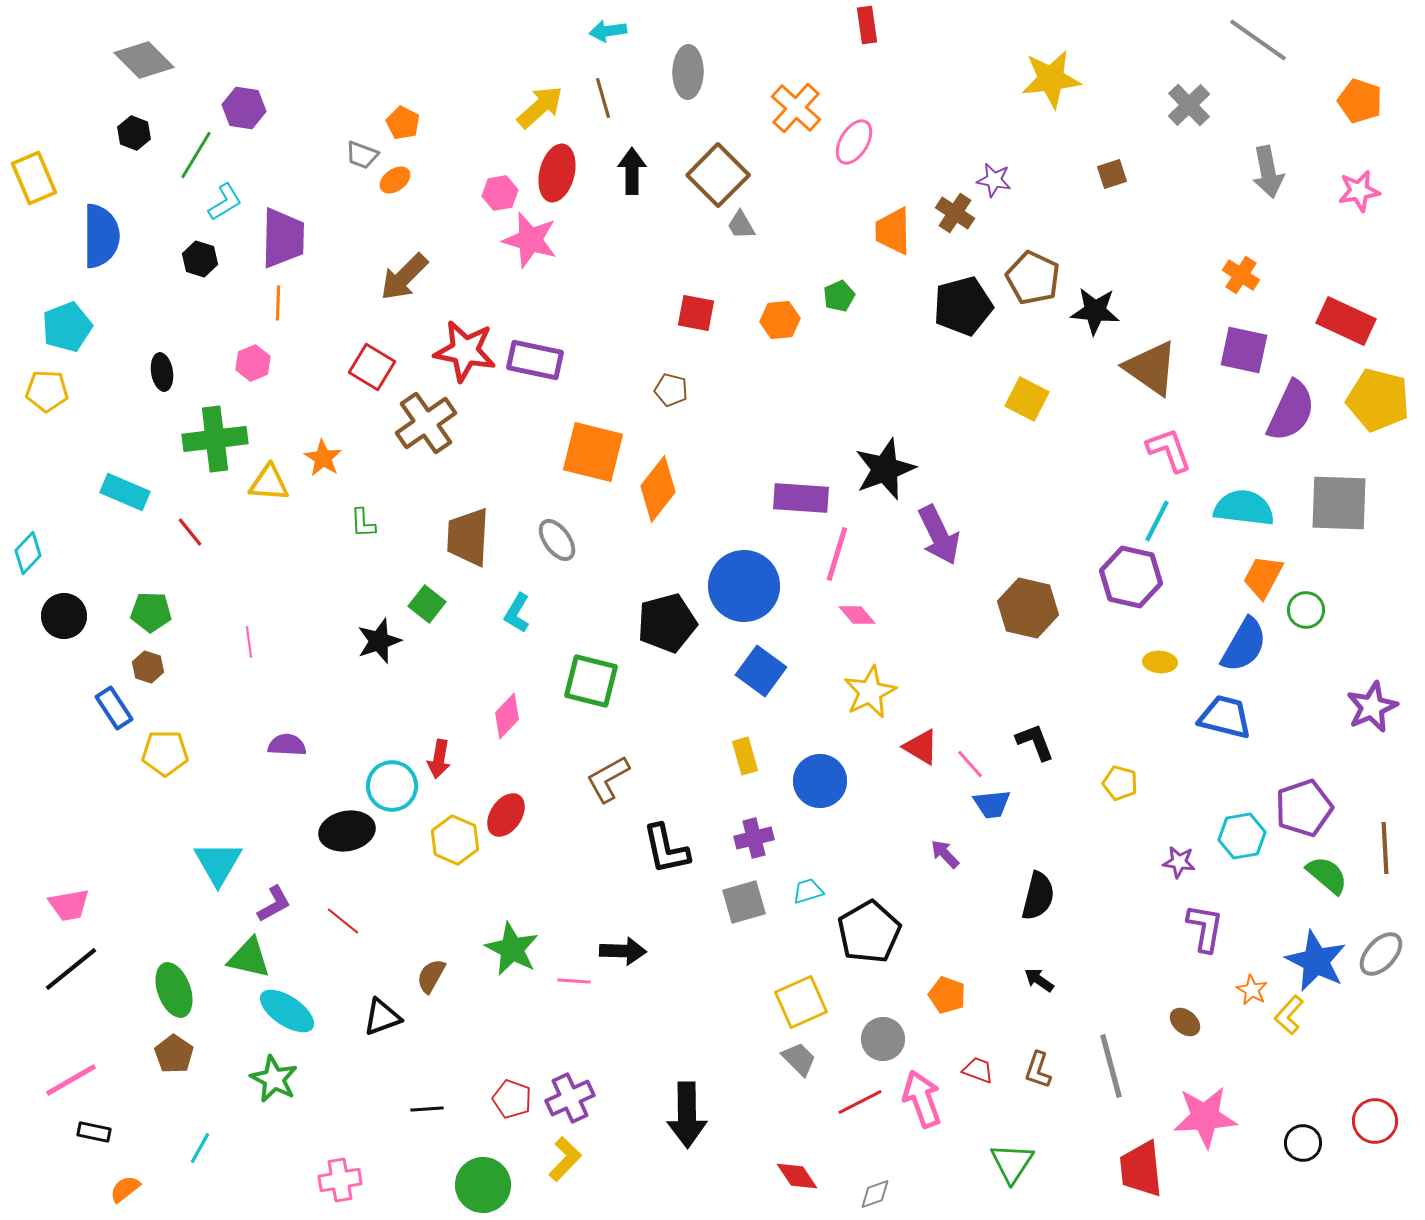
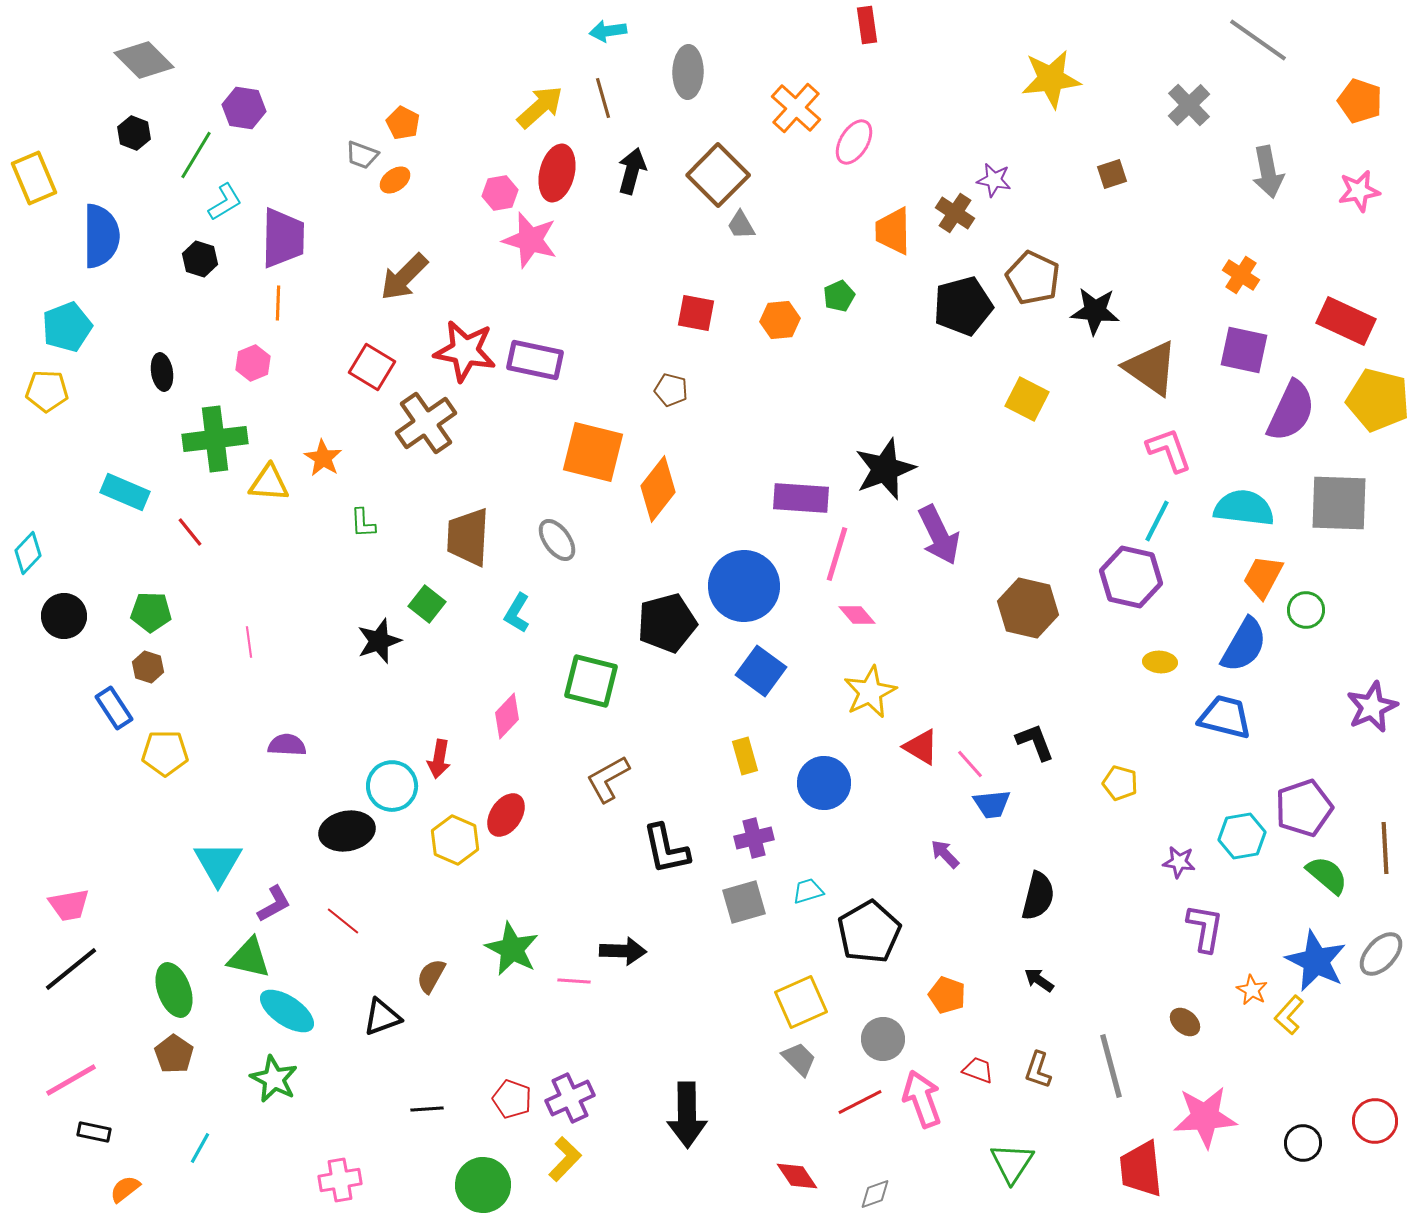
black arrow at (632, 171): rotated 15 degrees clockwise
blue circle at (820, 781): moved 4 px right, 2 px down
